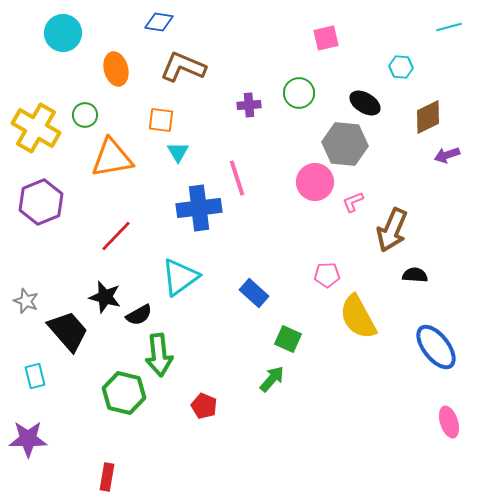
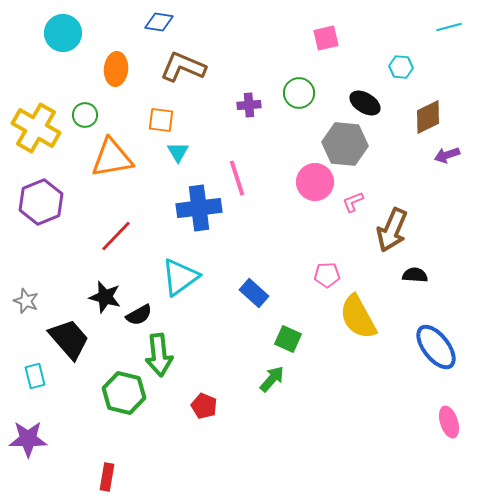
orange ellipse at (116, 69): rotated 20 degrees clockwise
black trapezoid at (68, 331): moved 1 px right, 8 px down
